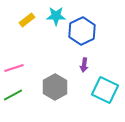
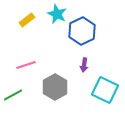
cyan star: moved 1 px right, 2 px up; rotated 24 degrees clockwise
pink line: moved 12 px right, 3 px up
